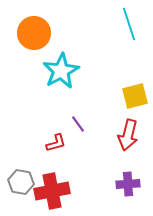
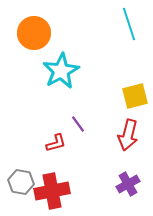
purple cross: rotated 25 degrees counterclockwise
